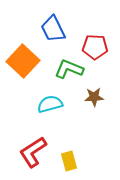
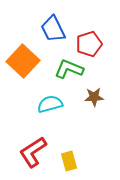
red pentagon: moved 6 px left, 3 px up; rotated 20 degrees counterclockwise
